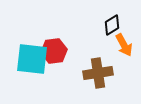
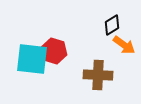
orange arrow: rotated 25 degrees counterclockwise
red hexagon: rotated 25 degrees clockwise
brown cross: moved 2 px down; rotated 12 degrees clockwise
